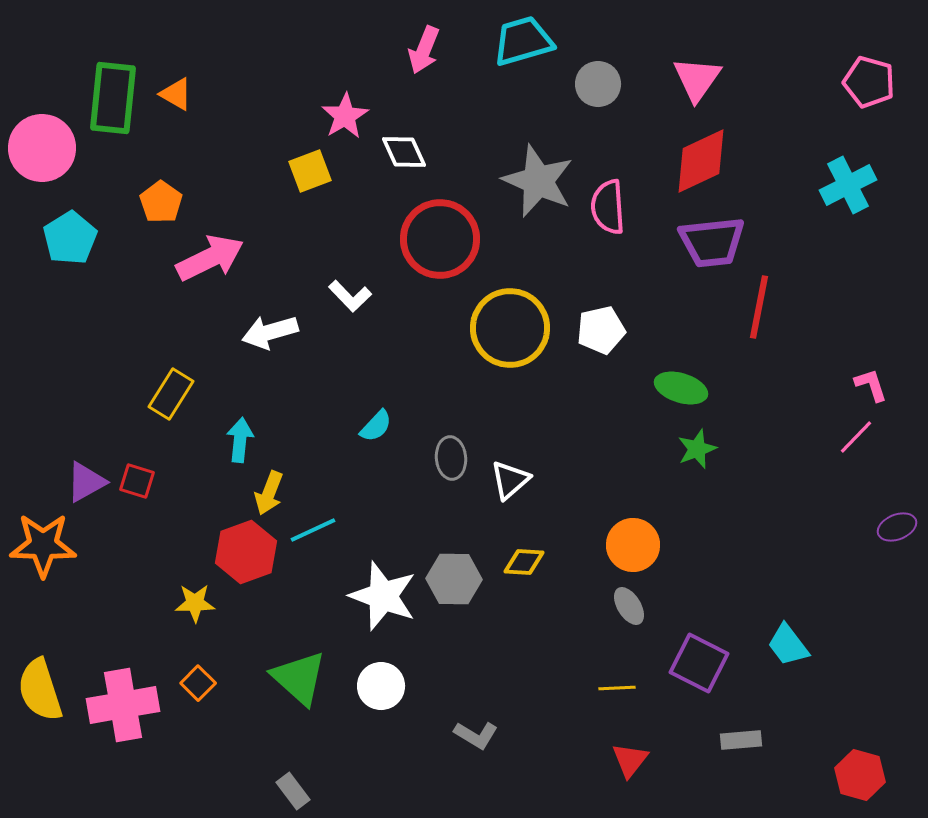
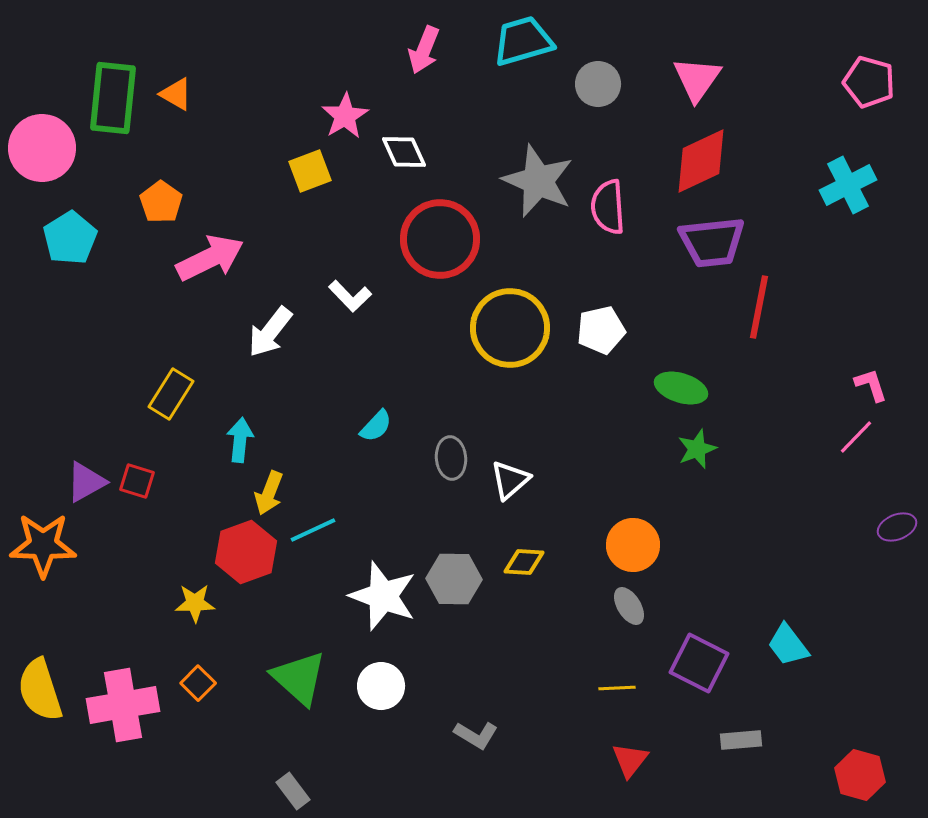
white arrow at (270, 332): rotated 36 degrees counterclockwise
